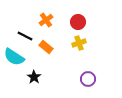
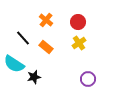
orange cross: rotated 16 degrees counterclockwise
black line: moved 2 px left, 2 px down; rotated 21 degrees clockwise
yellow cross: rotated 16 degrees counterclockwise
cyan semicircle: moved 7 px down
black star: rotated 24 degrees clockwise
